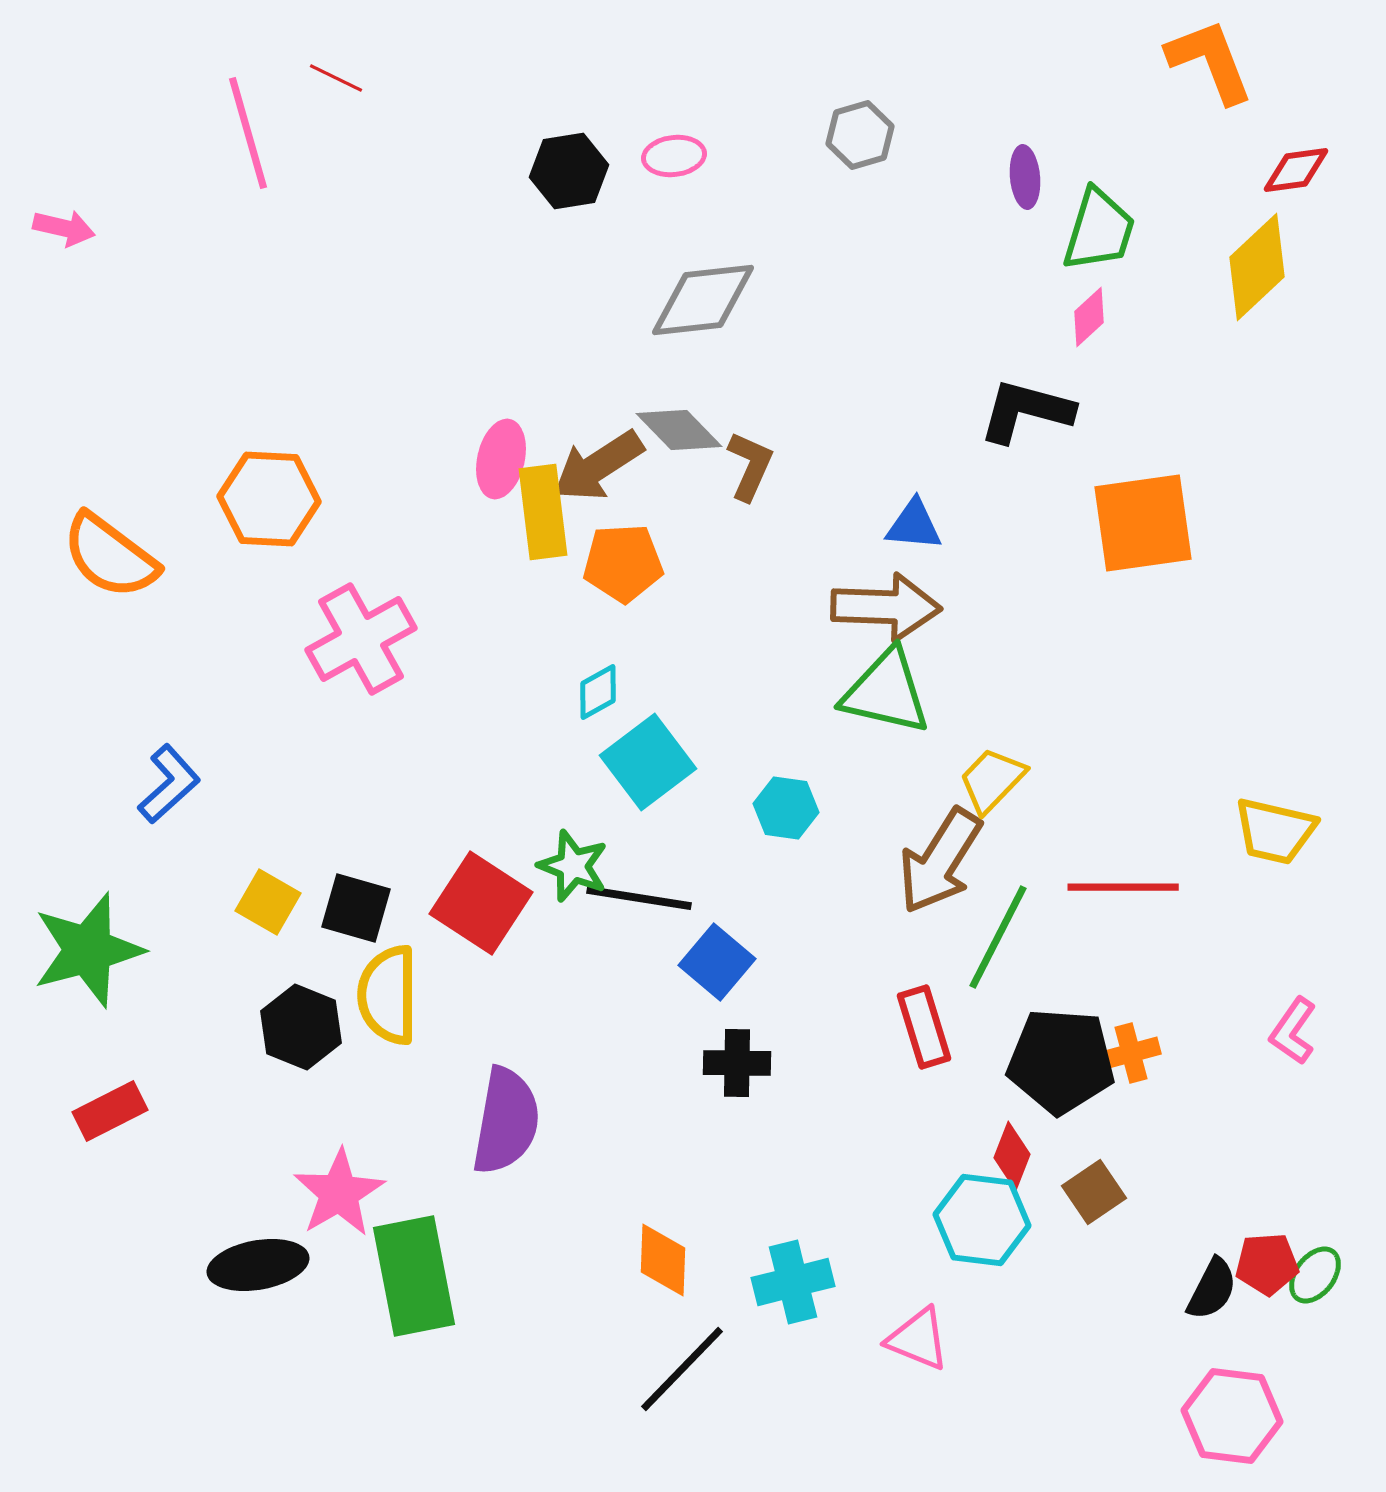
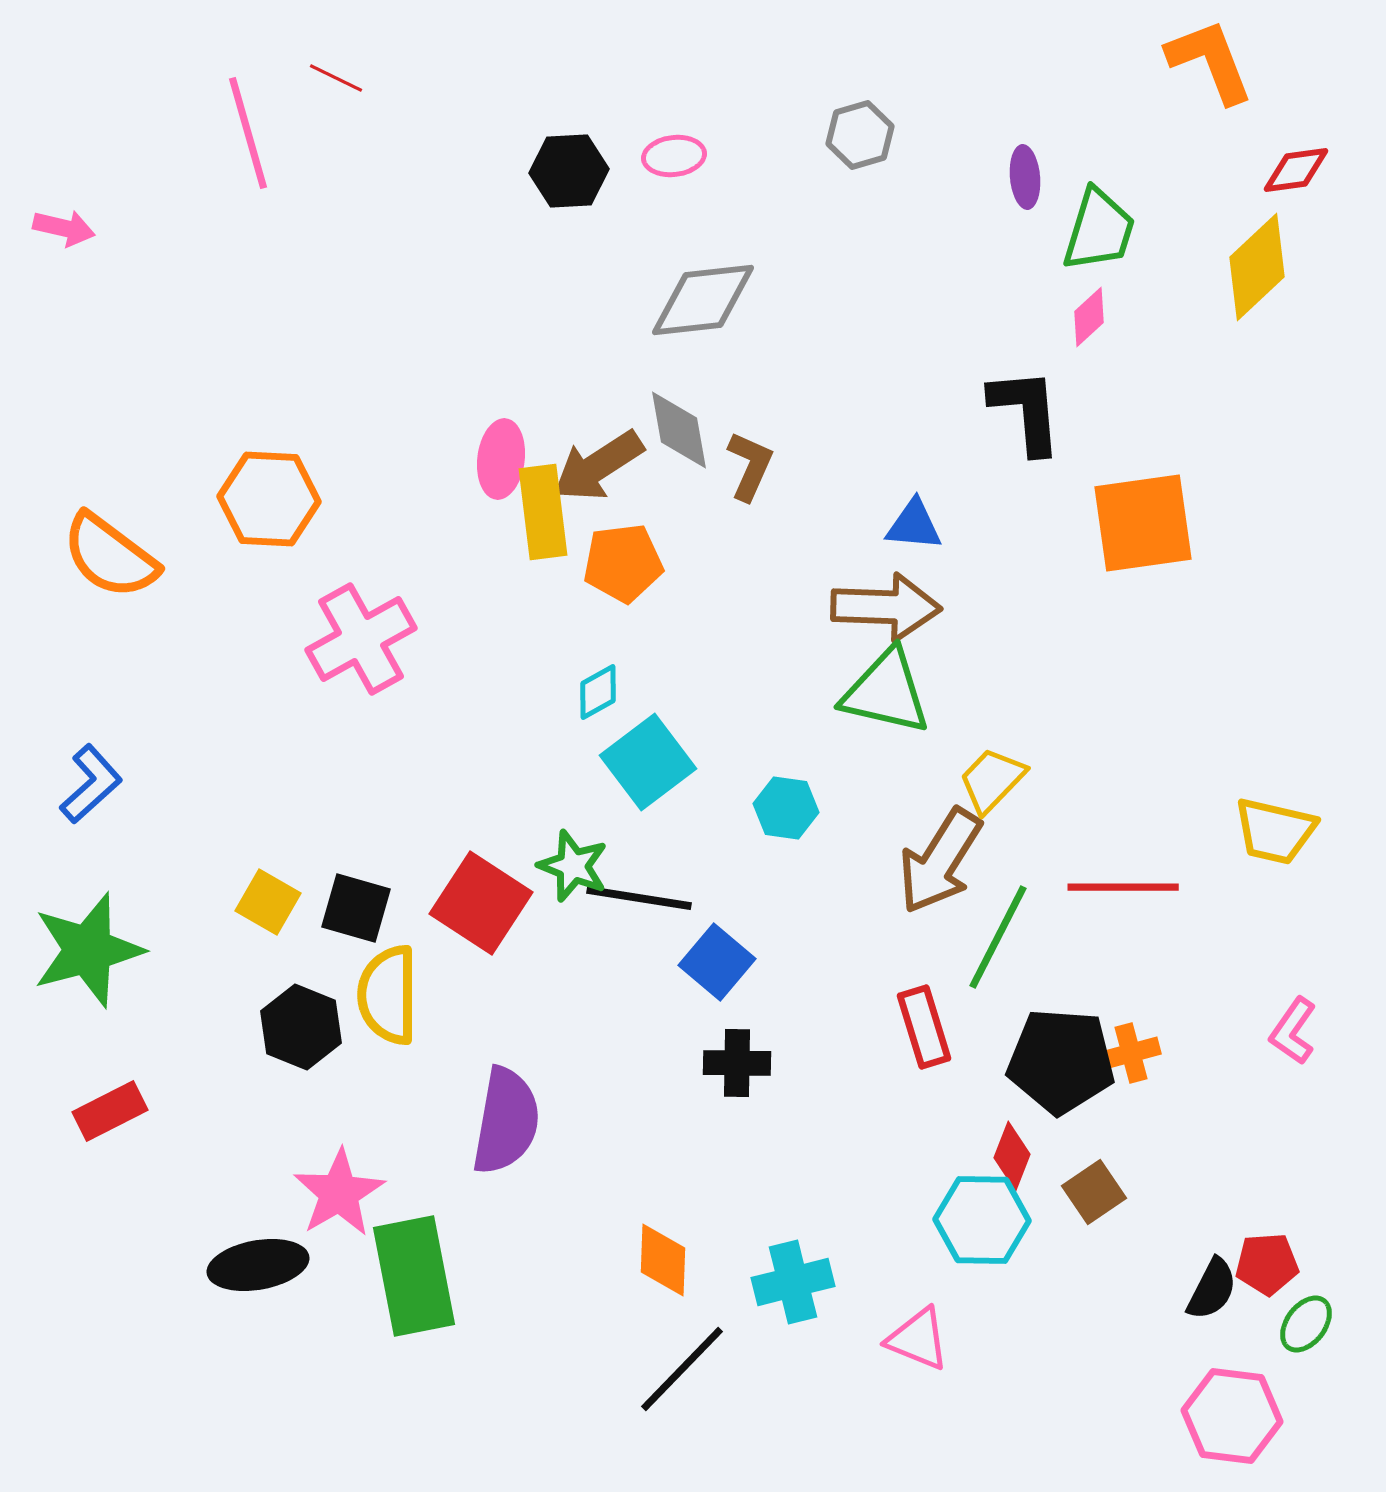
black hexagon at (569, 171): rotated 6 degrees clockwise
black L-shape at (1026, 411): rotated 70 degrees clockwise
gray diamond at (679, 430): rotated 34 degrees clockwise
pink ellipse at (501, 459): rotated 6 degrees counterclockwise
orange pentagon at (623, 563): rotated 4 degrees counterclockwise
blue L-shape at (169, 784): moved 78 px left
cyan hexagon at (982, 1220): rotated 6 degrees counterclockwise
green ellipse at (1315, 1275): moved 9 px left, 49 px down
